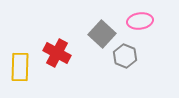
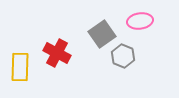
gray square: rotated 12 degrees clockwise
gray hexagon: moved 2 px left
